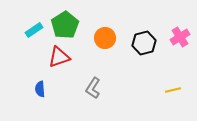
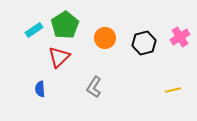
red triangle: rotated 25 degrees counterclockwise
gray L-shape: moved 1 px right, 1 px up
